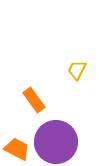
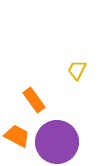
purple circle: moved 1 px right
orange trapezoid: moved 13 px up
